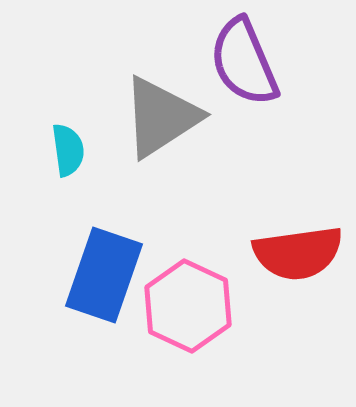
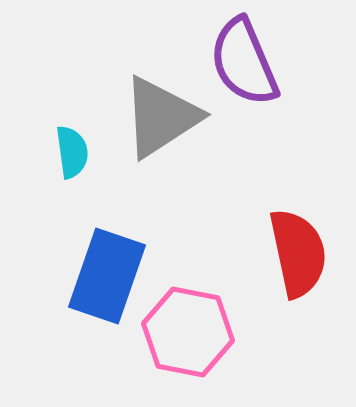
cyan semicircle: moved 4 px right, 2 px down
red semicircle: rotated 94 degrees counterclockwise
blue rectangle: moved 3 px right, 1 px down
pink hexagon: moved 26 px down; rotated 14 degrees counterclockwise
